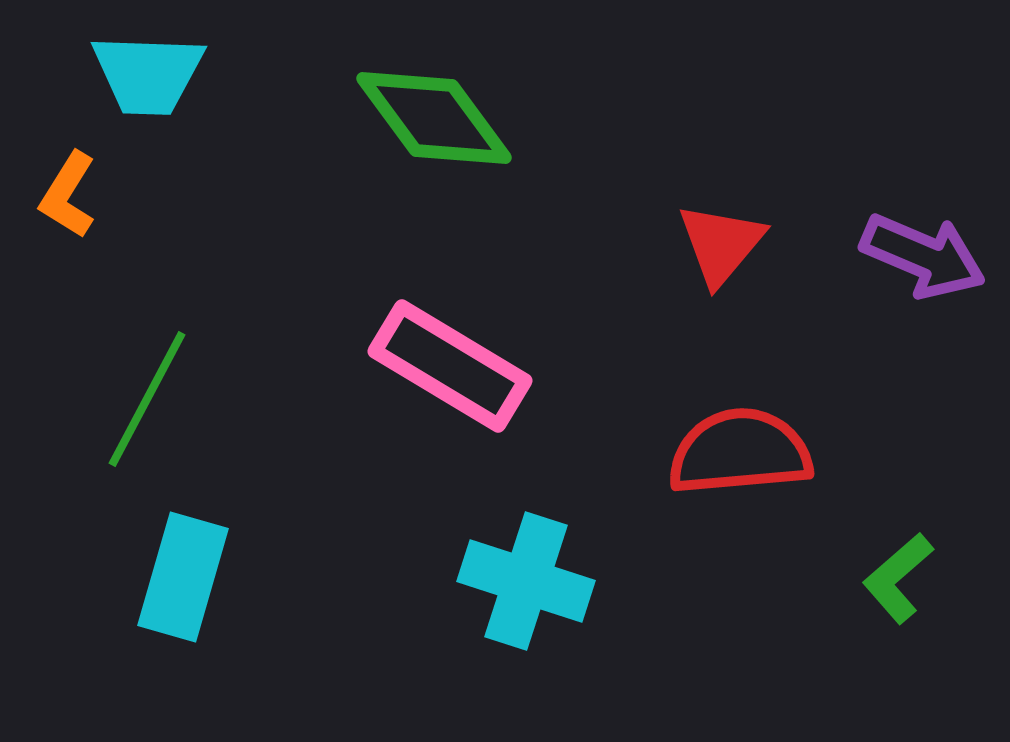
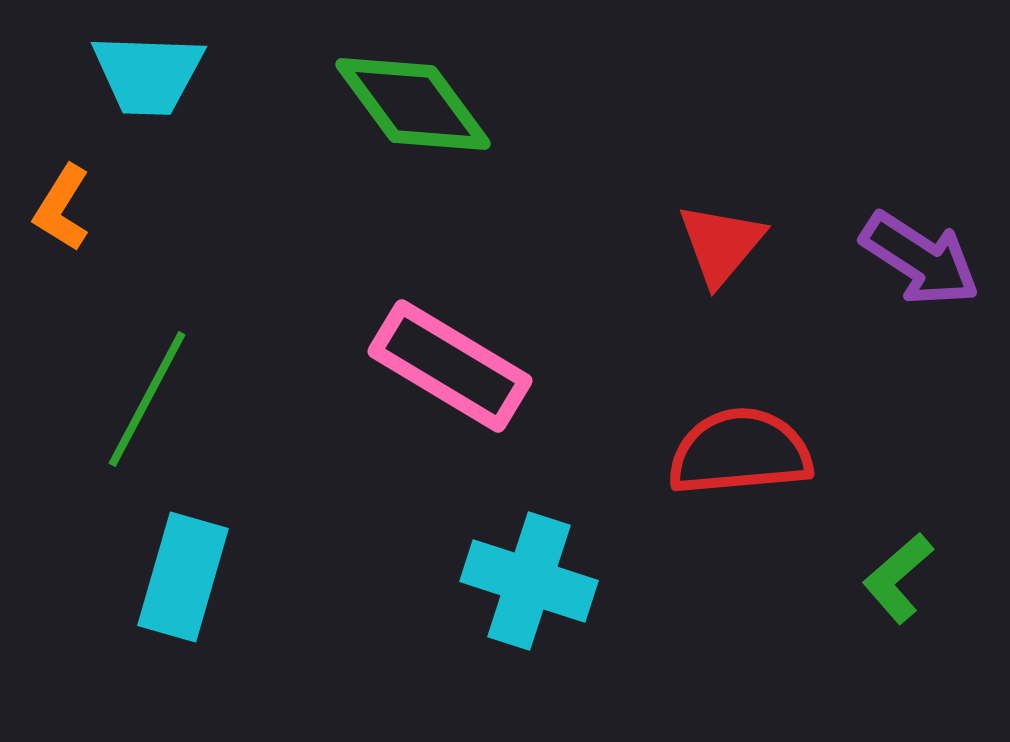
green diamond: moved 21 px left, 14 px up
orange L-shape: moved 6 px left, 13 px down
purple arrow: moved 3 px left, 3 px down; rotated 10 degrees clockwise
cyan cross: moved 3 px right
